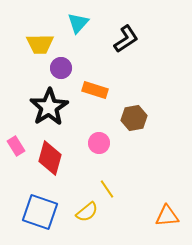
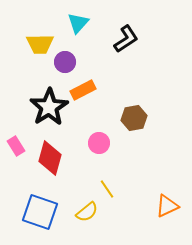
purple circle: moved 4 px right, 6 px up
orange rectangle: moved 12 px left; rotated 45 degrees counterclockwise
orange triangle: moved 10 px up; rotated 20 degrees counterclockwise
